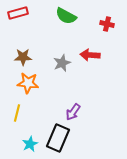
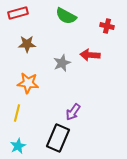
red cross: moved 2 px down
brown star: moved 4 px right, 13 px up
cyan star: moved 12 px left, 2 px down
